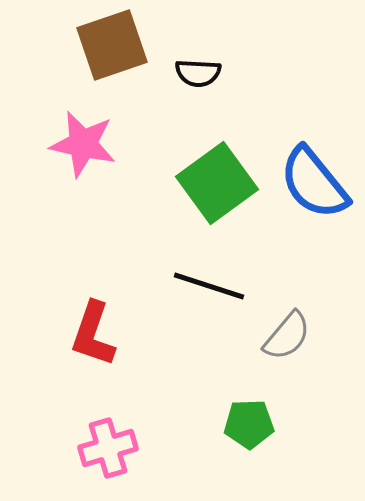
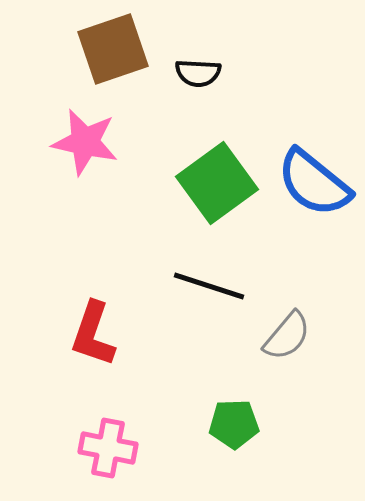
brown square: moved 1 px right, 4 px down
pink star: moved 2 px right, 2 px up
blue semicircle: rotated 12 degrees counterclockwise
green pentagon: moved 15 px left
pink cross: rotated 28 degrees clockwise
